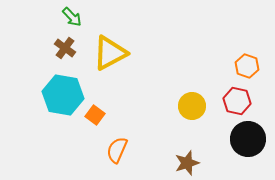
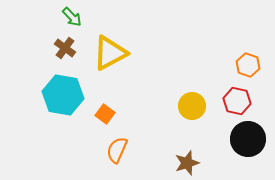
orange hexagon: moved 1 px right, 1 px up
orange square: moved 10 px right, 1 px up
